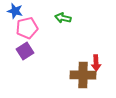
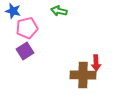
blue star: moved 2 px left
green arrow: moved 4 px left, 7 px up
